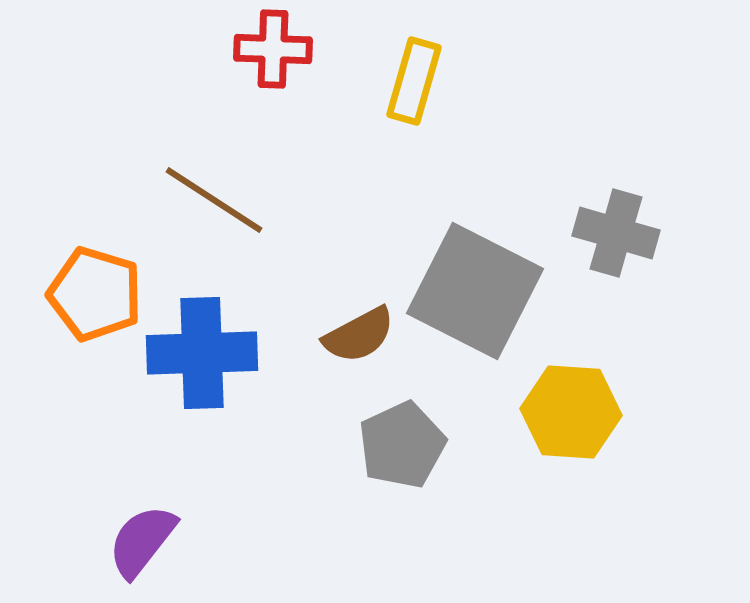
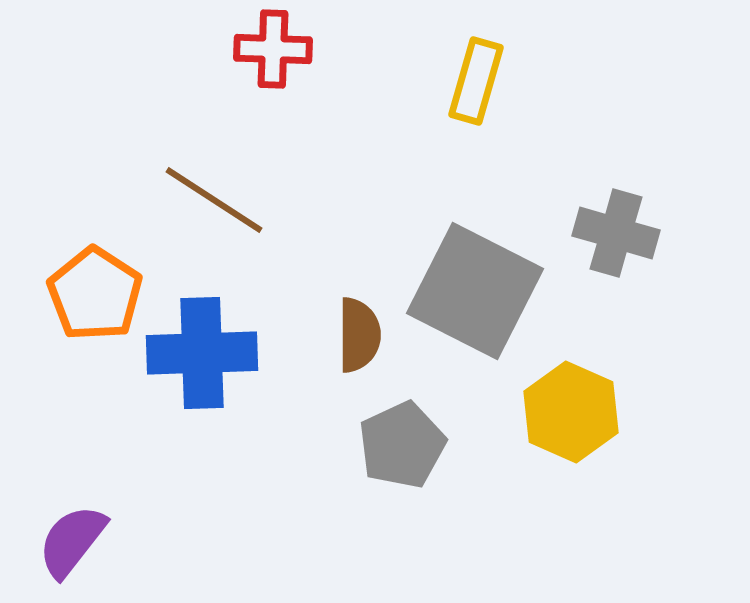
yellow rectangle: moved 62 px right
orange pentagon: rotated 16 degrees clockwise
brown semicircle: rotated 62 degrees counterclockwise
yellow hexagon: rotated 20 degrees clockwise
purple semicircle: moved 70 px left
